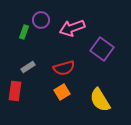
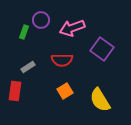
red semicircle: moved 2 px left, 8 px up; rotated 15 degrees clockwise
orange square: moved 3 px right, 1 px up
